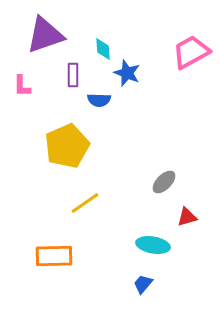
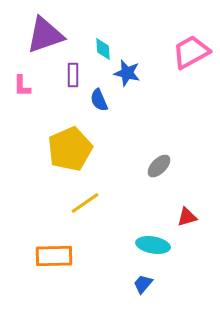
blue star: rotated 8 degrees counterclockwise
blue semicircle: rotated 65 degrees clockwise
yellow pentagon: moved 3 px right, 3 px down
gray ellipse: moved 5 px left, 16 px up
